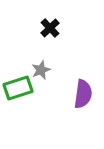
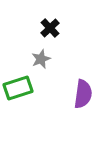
gray star: moved 11 px up
